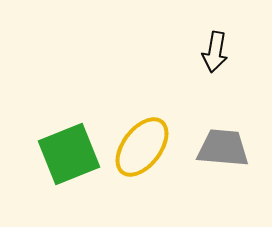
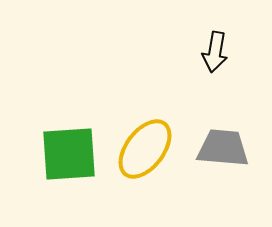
yellow ellipse: moved 3 px right, 2 px down
green square: rotated 18 degrees clockwise
